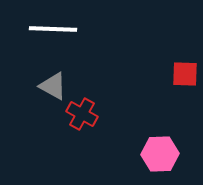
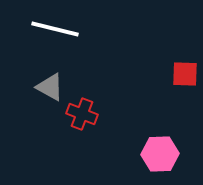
white line: moved 2 px right; rotated 12 degrees clockwise
gray triangle: moved 3 px left, 1 px down
red cross: rotated 8 degrees counterclockwise
